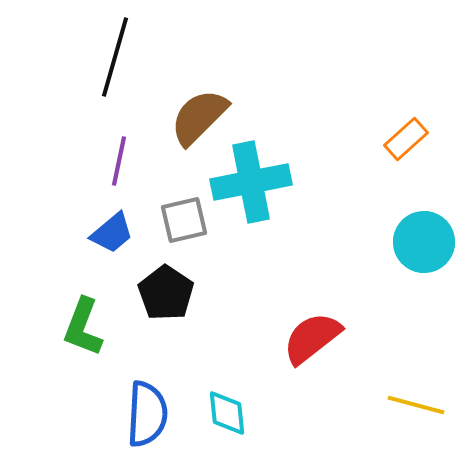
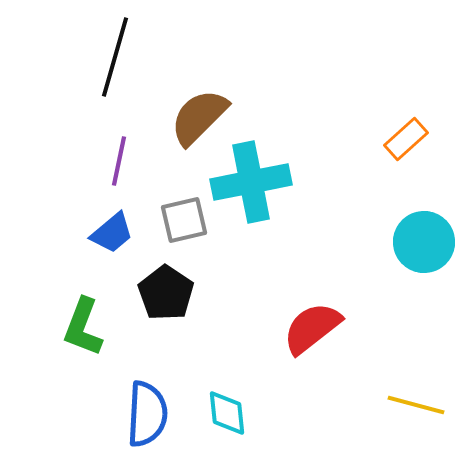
red semicircle: moved 10 px up
